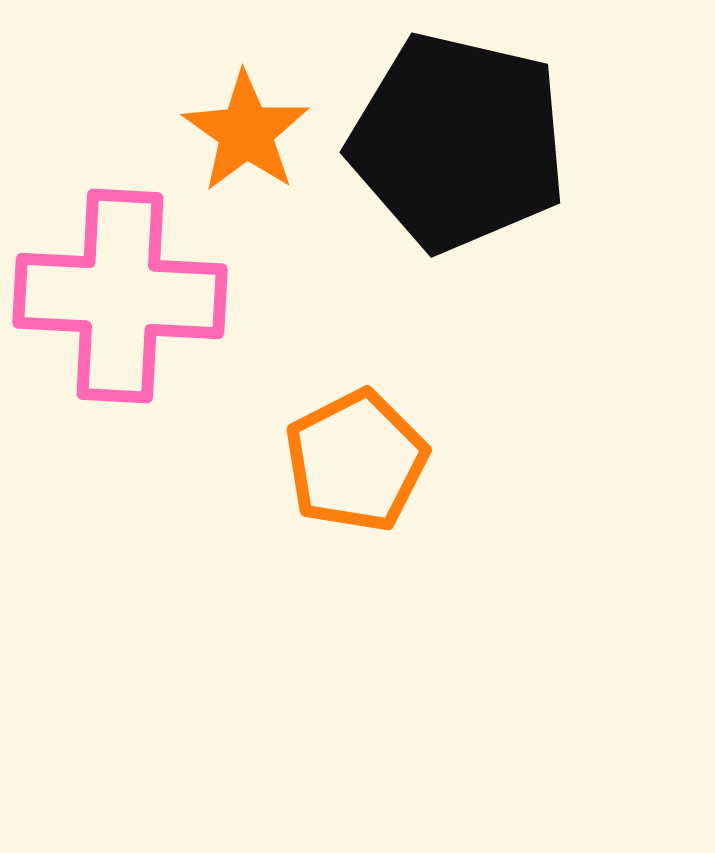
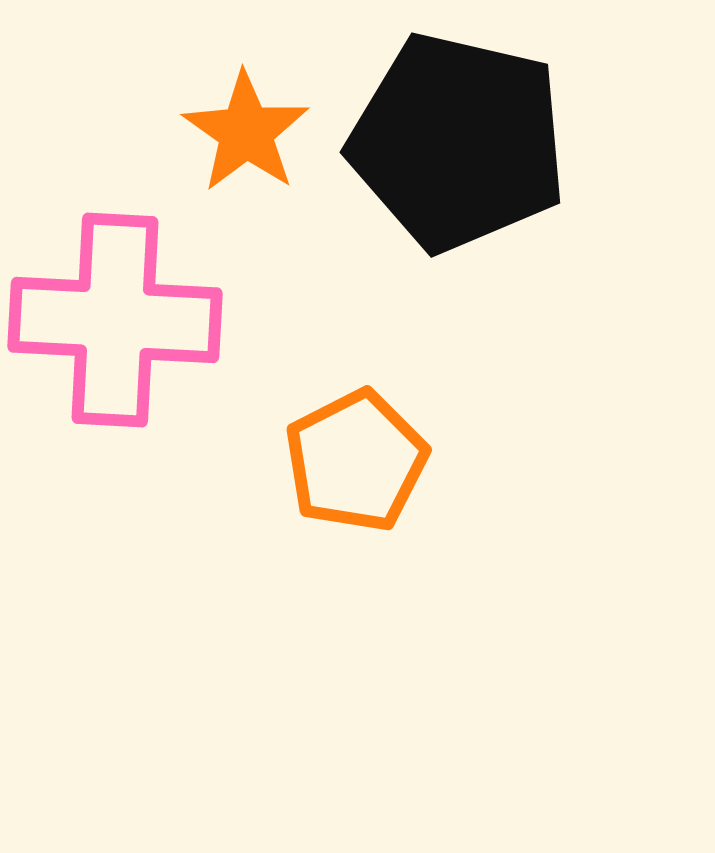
pink cross: moved 5 px left, 24 px down
